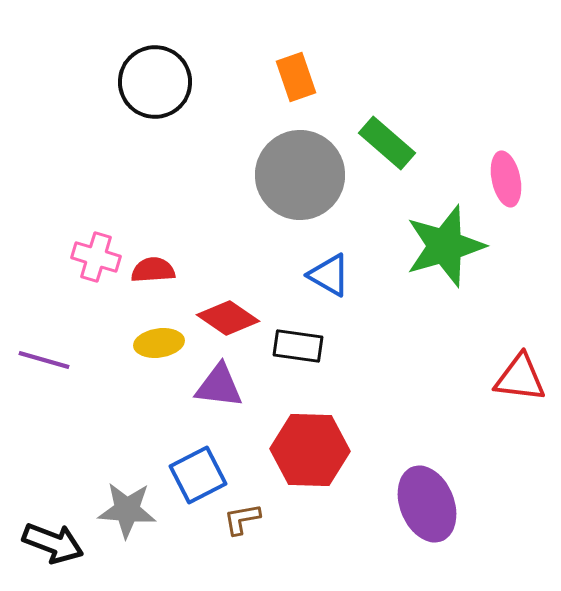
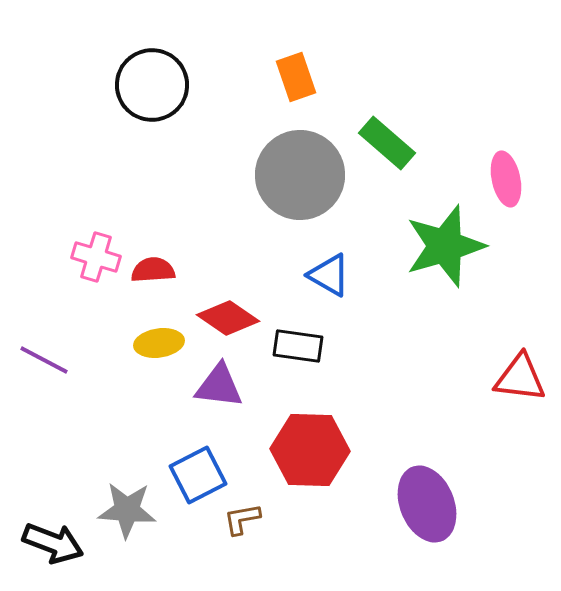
black circle: moved 3 px left, 3 px down
purple line: rotated 12 degrees clockwise
